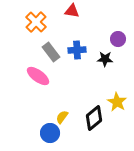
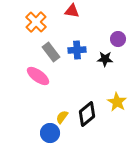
black diamond: moved 7 px left, 4 px up
